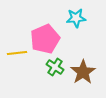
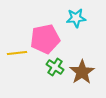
pink pentagon: rotated 12 degrees clockwise
brown star: moved 1 px left
